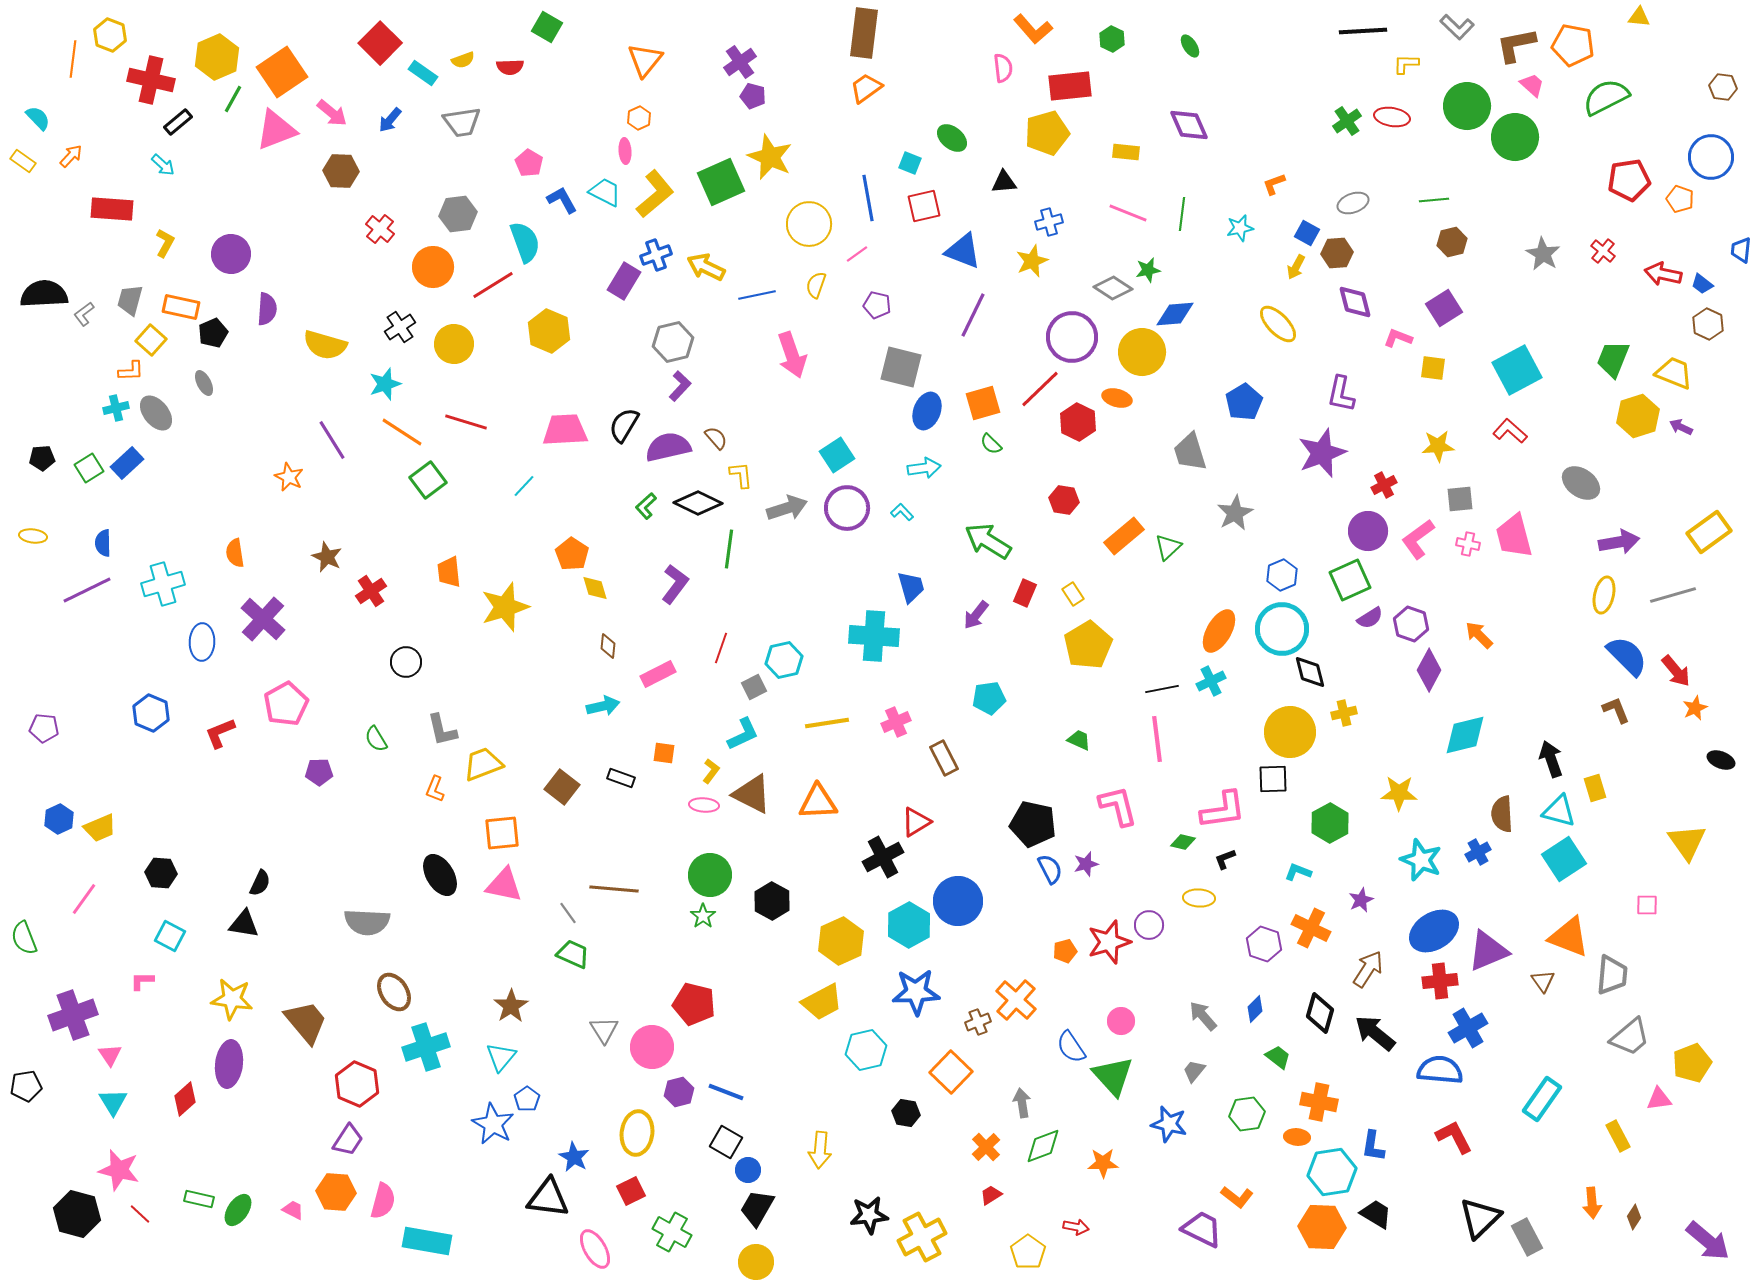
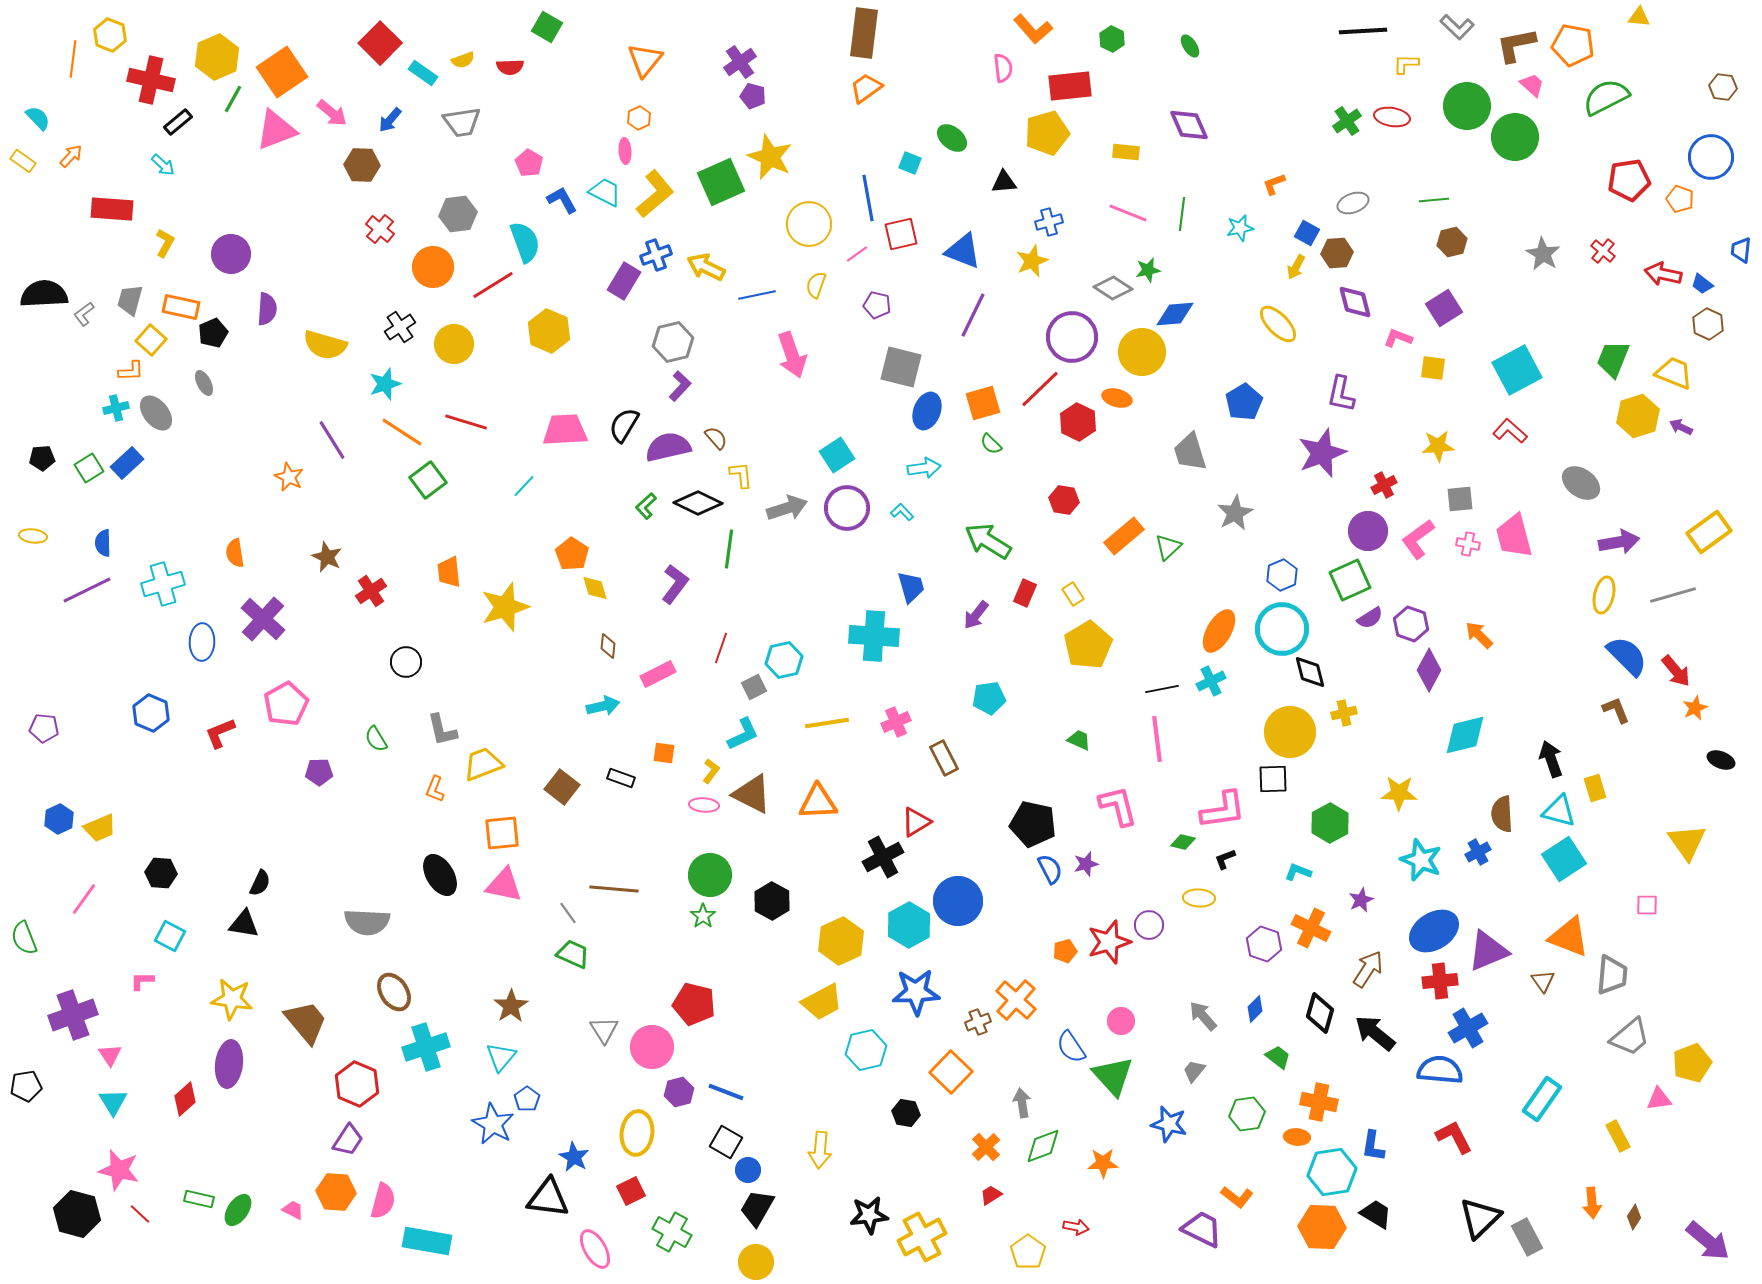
brown hexagon at (341, 171): moved 21 px right, 6 px up
red square at (924, 206): moved 23 px left, 28 px down
